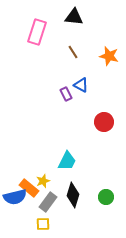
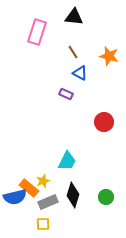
blue triangle: moved 1 px left, 12 px up
purple rectangle: rotated 40 degrees counterclockwise
gray rectangle: rotated 30 degrees clockwise
